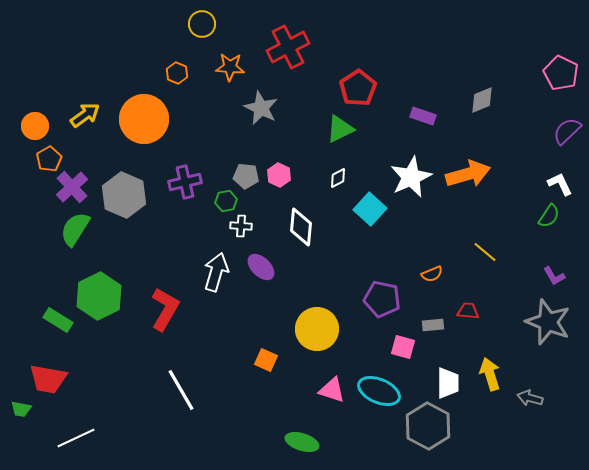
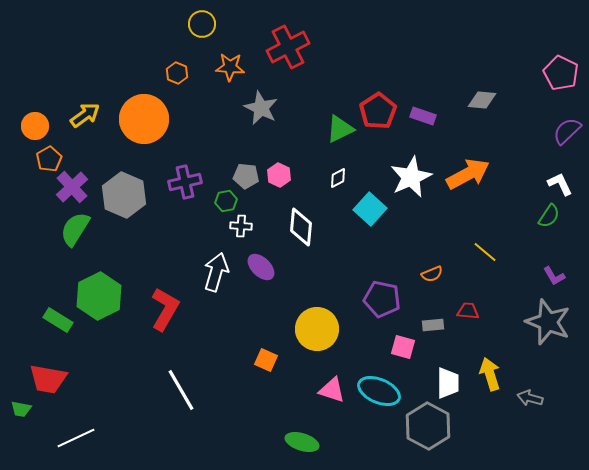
red pentagon at (358, 88): moved 20 px right, 23 px down
gray diamond at (482, 100): rotated 28 degrees clockwise
orange arrow at (468, 174): rotated 12 degrees counterclockwise
